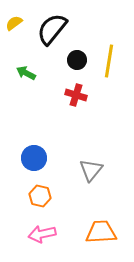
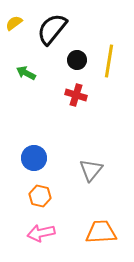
pink arrow: moved 1 px left, 1 px up
